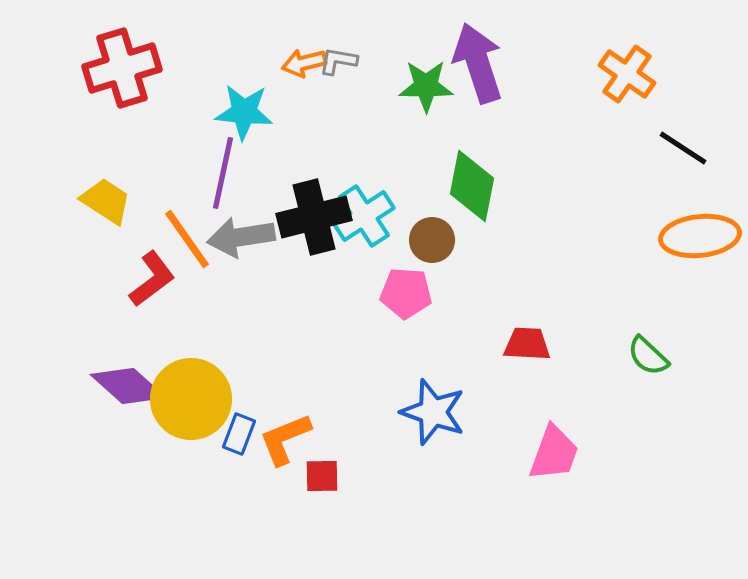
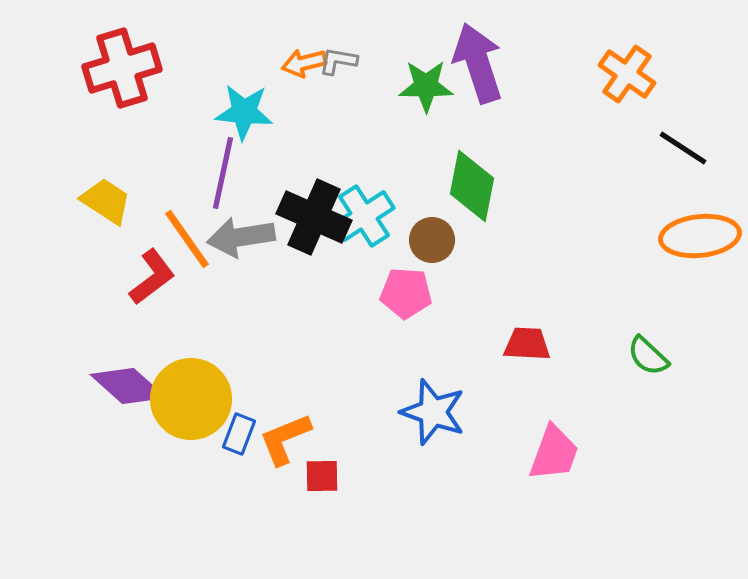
black cross: rotated 38 degrees clockwise
red L-shape: moved 2 px up
